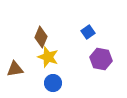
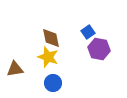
brown diamond: moved 10 px right, 1 px down; rotated 35 degrees counterclockwise
purple hexagon: moved 2 px left, 10 px up
